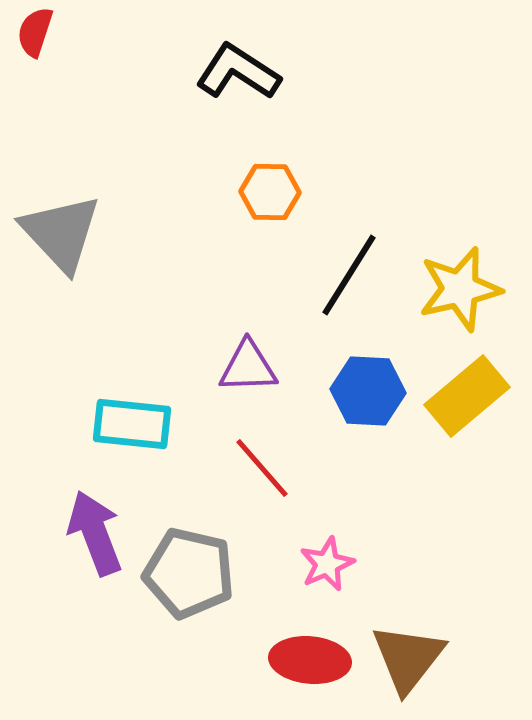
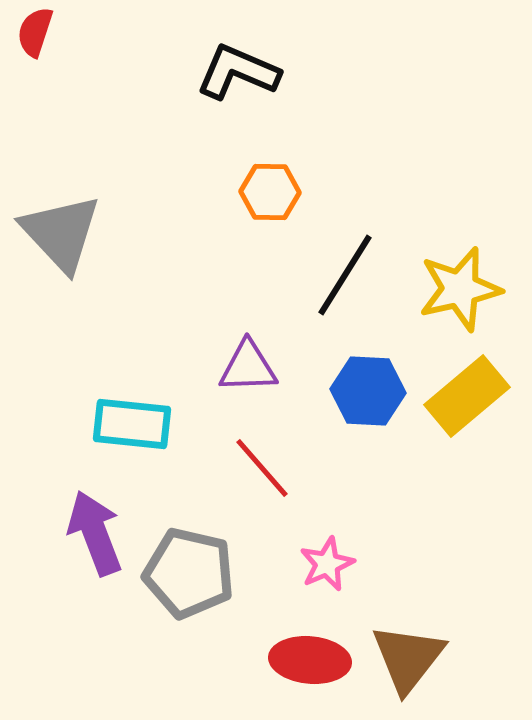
black L-shape: rotated 10 degrees counterclockwise
black line: moved 4 px left
